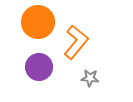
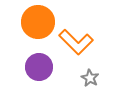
orange L-shape: rotated 96 degrees clockwise
gray star: rotated 24 degrees clockwise
